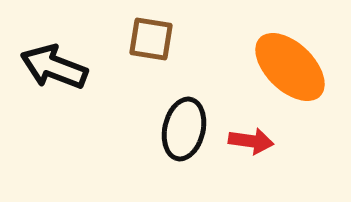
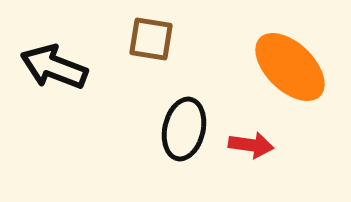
red arrow: moved 4 px down
